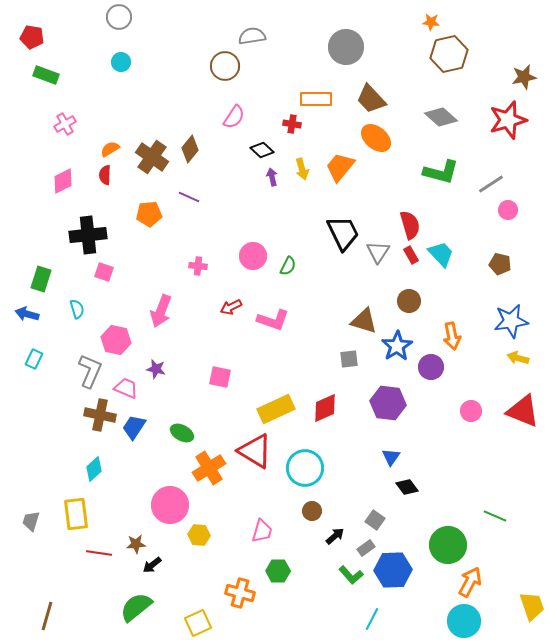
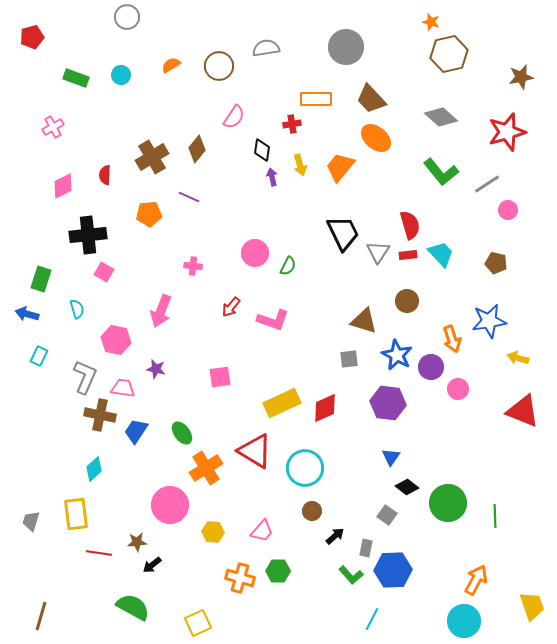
gray circle at (119, 17): moved 8 px right
orange star at (431, 22): rotated 12 degrees clockwise
gray semicircle at (252, 36): moved 14 px right, 12 px down
red pentagon at (32, 37): rotated 25 degrees counterclockwise
cyan circle at (121, 62): moved 13 px down
brown circle at (225, 66): moved 6 px left
green rectangle at (46, 75): moved 30 px right, 3 px down
brown star at (524, 77): moved 3 px left
red star at (508, 120): moved 1 px left, 12 px down
pink cross at (65, 124): moved 12 px left, 3 px down
red cross at (292, 124): rotated 18 degrees counterclockwise
orange semicircle at (110, 149): moved 61 px right, 84 px up
brown diamond at (190, 149): moved 7 px right
black diamond at (262, 150): rotated 55 degrees clockwise
brown cross at (152, 157): rotated 24 degrees clockwise
yellow arrow at (302, 169): moved 2 px left, 4 px up
green L-shape at (441, 172): rotated 36 degrees clockwise
pink diamond at (63, 181): moved 5 px down
gray line at (491, 184): moved 4 px left
red rectangle at (411, 255): moved 3 px left; rotated 66 degrees counterclockwise
pink circle at (253, 256): moved 2 px right, 3 px up
brown pentagon at (500, 264): moved 4 px left, 1 px up
pink cross at (198, 266): moved 5 px left
pink square at (104, 272): rotated 12 degrees clockwise
brown circle at (409, 301): moved 2 px left
red arrow at (231, 307): rotated 25 degrees counterclockwise
blue star at (511, 321): moved 22 px left
orange arrow at (452, 336): moved 3 px down; rotated 8 degrees counterclockwise
blue star at (397, 346): moved 9 px down; rotated 12 degrees counterclockwise
cyan rectangle at (34, 359): moved 5 px right, 3 px up
gray L-shape at (90, 371): moved 5 px left, 6 px down
pink square at (220, 377): rotated 20 degrees counterclockwise
pink trapezoid at (126, 388): moved 3 px left; rotated 15 degrees counterclockwise
yellow rectangle at (276, 409): moved 6 px right, 6 px up
pink circle at (471, 411): moved 13 px left, 22 px up
blue trapezoid at (134, 427): moved 2 px right, 4 px down
green ellipse at (182, 433): rotated 25 degrees clockwise
orange cross at (209, 468): moved 3 px left
black diamond at (407, 487): rotated 15 degrees counterclockwise
green line at (495, 516): rotated 65 degrees clockwise
gray square at (375, 520): moved 12 px right, 5 px up
pink trapezoid at (262, 531): rotated 25 degrees clockwise
yellow hexagon at (199, 535): moved 14 px right, 3 px up
brown star at (136, 544): moved 1 px right, 2 px up
green circle at (448, 545): moved 42 px up
gray rectangle at (366, 548): rotated 42 degrees counterclockwise
orange arrow at (470, 582): moved 6 px right, 2 px up
orange cross at (240, 593): moved 15 px up
green semicircle at (136, 607): moved 3 px left; rotated 68 degrees clockwise
brown line at (47, 616): moved 6 px left
